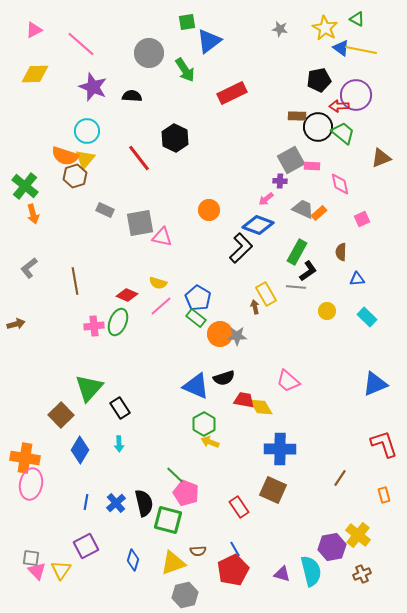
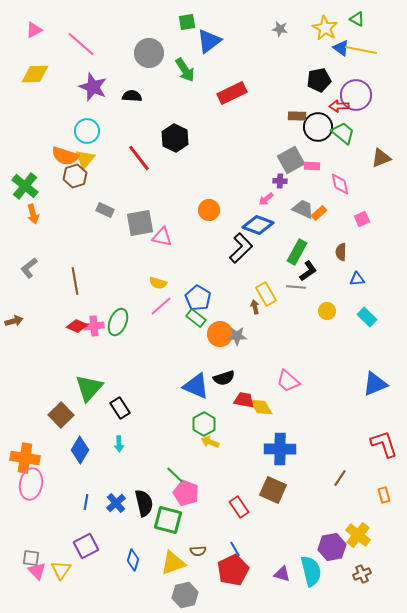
red diamond at (127, 295): moved 50 px left, 31 px down
brown arrow at (16, 324): moved 2 px left, 3 px up
